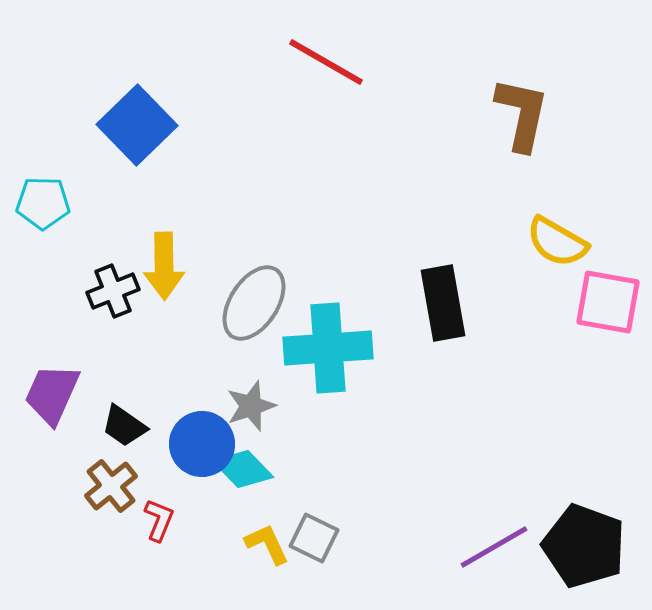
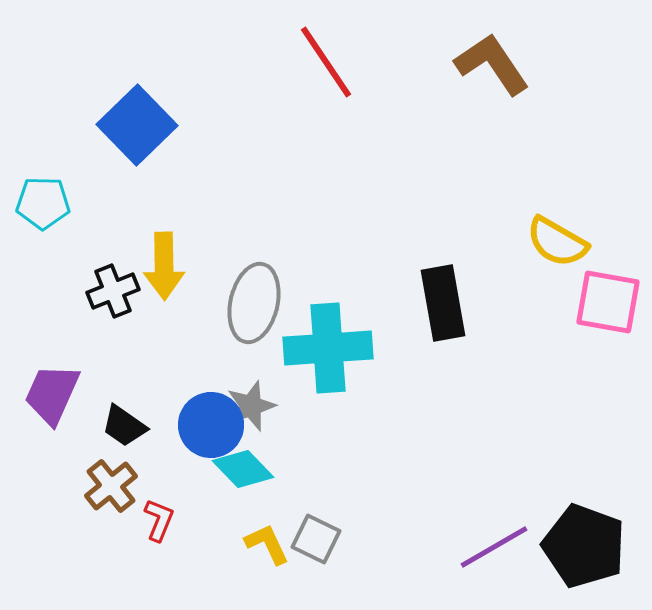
red line: rotated 26 degrees clockwise
brown L-shape: moved 30 px left, 50 px up; rotated 46 degrees counterclockwise
gray ellipse: rotated 20 degrees counterclockwise
blue circle: moved 9 px right, 19 px up
gray square: moved 2 px right, 1 px down
